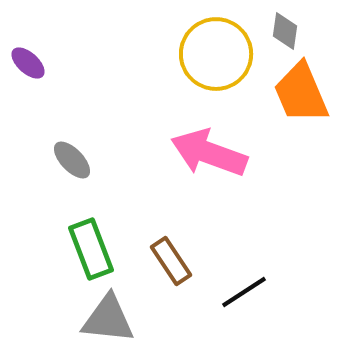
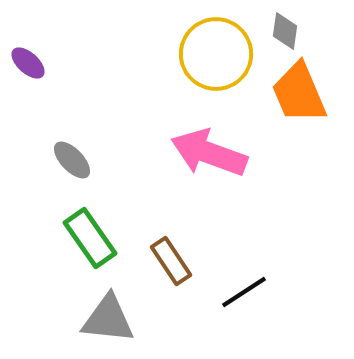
orange trapezoid: moved 2 px left
green rectangle: moved 1 px left, 11 px up; rotated 14 degrees counterclockwise
